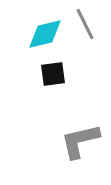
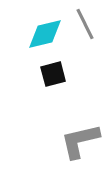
black square: rotated 8 degrees counterclockwise
